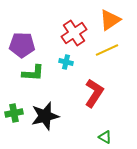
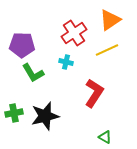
green L-shape: rotated 55 degrees clockwise
